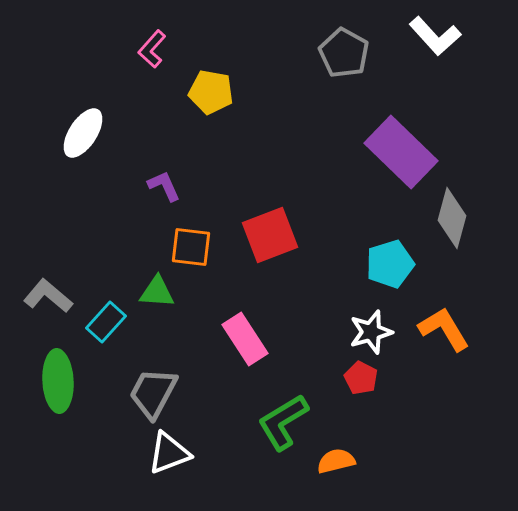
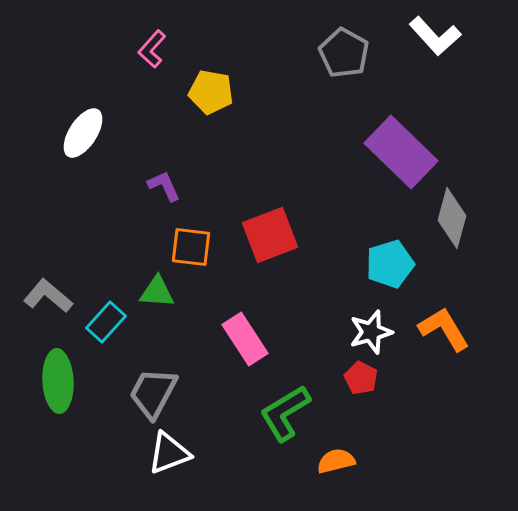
green L-shape: moved 2 px right, 9 px up
